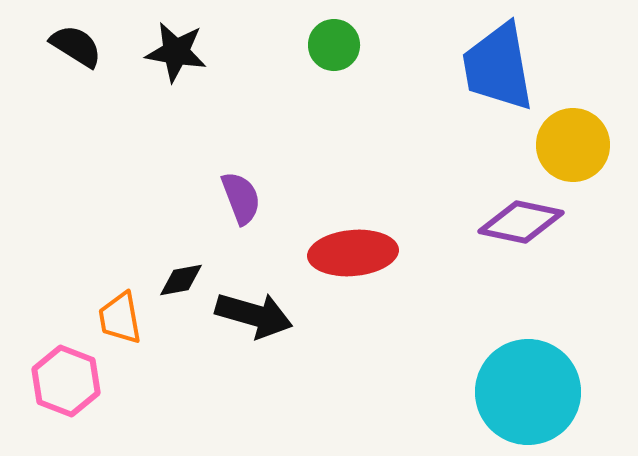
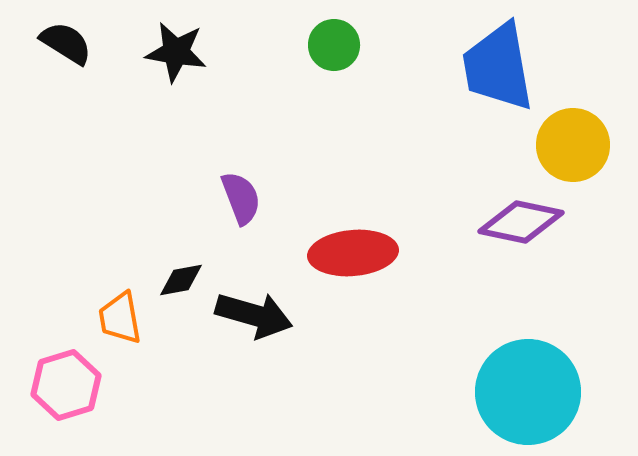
black semicircle: moved 10 px left, 3 px up
pink hexagon: moved 4 px down; rotated 22 degrees clockwise
